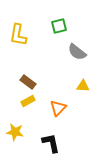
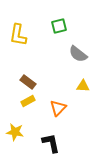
gray semicircle: moved 1 px right, 2 px down
